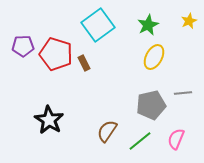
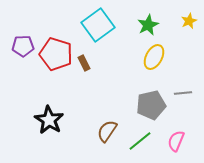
pink semicircle: moved 2 px down
